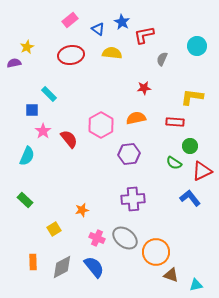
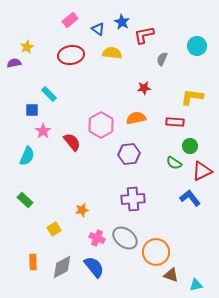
red semicircle: moved 3 px right, 3 px down
